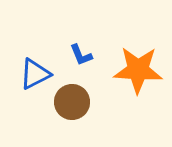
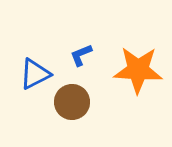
blue L-shape: rotated 90 degrees clockwise
